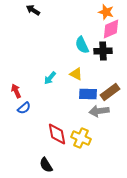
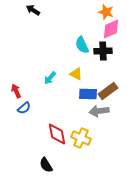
brown rectangle: moved 2 px left, 1 px up
